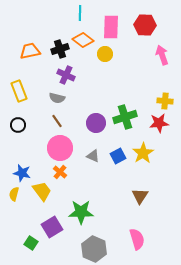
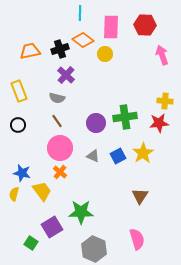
purple cross: rotated 18 degrees clockwise
green cross: rotated 10 degrees clockwise
